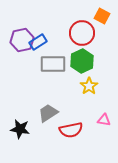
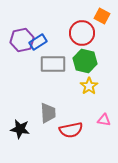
green hexagon: moved 3 px right; rotated 20 degrees counterclockwise
gray trapezoid: rotated 120 degrees clockwise
